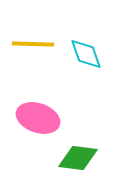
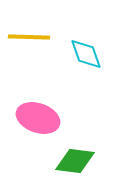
yellow line: moved 4 px left, 7 px up
green diamond: moved 3 px left, 3 px down
